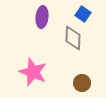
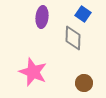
brown circle: moved 2 px right
